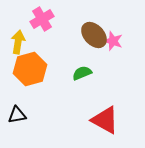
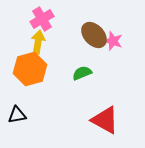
yellow arrow: moved 20 px right
